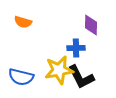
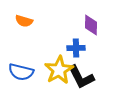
orange semicircle: moved 1 px right, 1 px up
yellow star: rotated 20 degrees counterclockwise
blue semicircle: moved 5 px up
